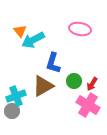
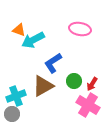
orange triangle: moved 1 px left, 1 px up; rotated 32 degrees counterclockwise
blue L-shape: rotated 40 degrees clockwise
gray circle: moved 3 px down
